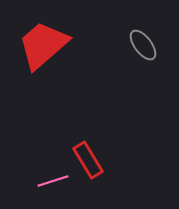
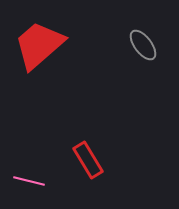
red trapezoid: moved 4 px left
pink line: moved 24 px left; rotated 32 degrees clockwise
